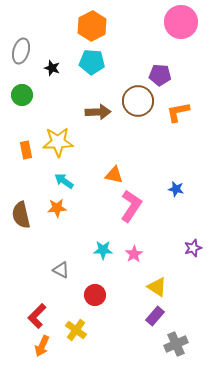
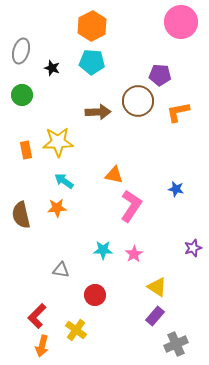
gray triangle: rotated 18 degrees counterclockwise
orange arrow: rotated 10 degrees counterclockwise
